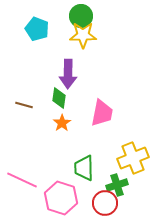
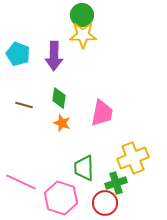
green circle: moved 1 px right, 1 px up
cyan pentagon: moved 19 px left, 25 px down
purple arrow: moved 14 px left, 18 px up
orange star: rotated 18 degrees counterclockwise
pink line: moved 1 px left, 2 px down
green cross: moved 1 px left, 2 px up
